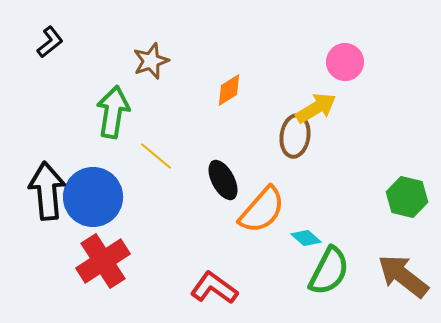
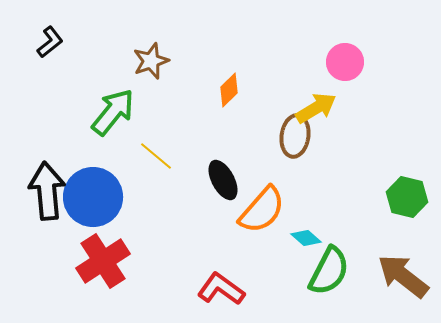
orange diamond: rotated 12 degrees counterclockwise
green arrow: rotated 30 degrees clockwise
red L-shape: moved 7 px right, 1 px down
